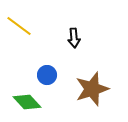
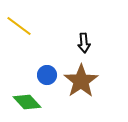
black arrow: moved 10 px right, 5 px down
brown star: moved 11 px left, 8 px up; rotated 16 degrees counterclockwise
